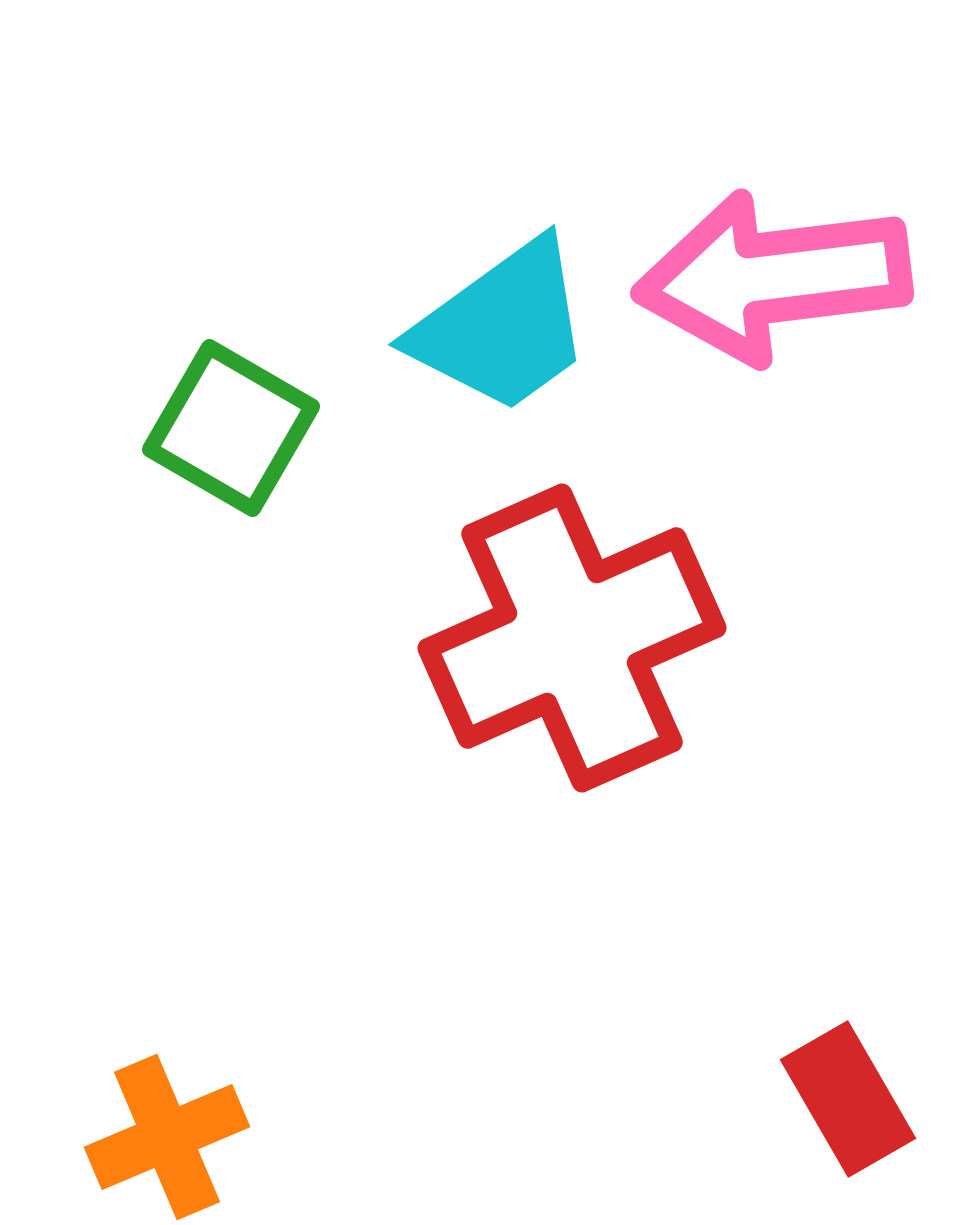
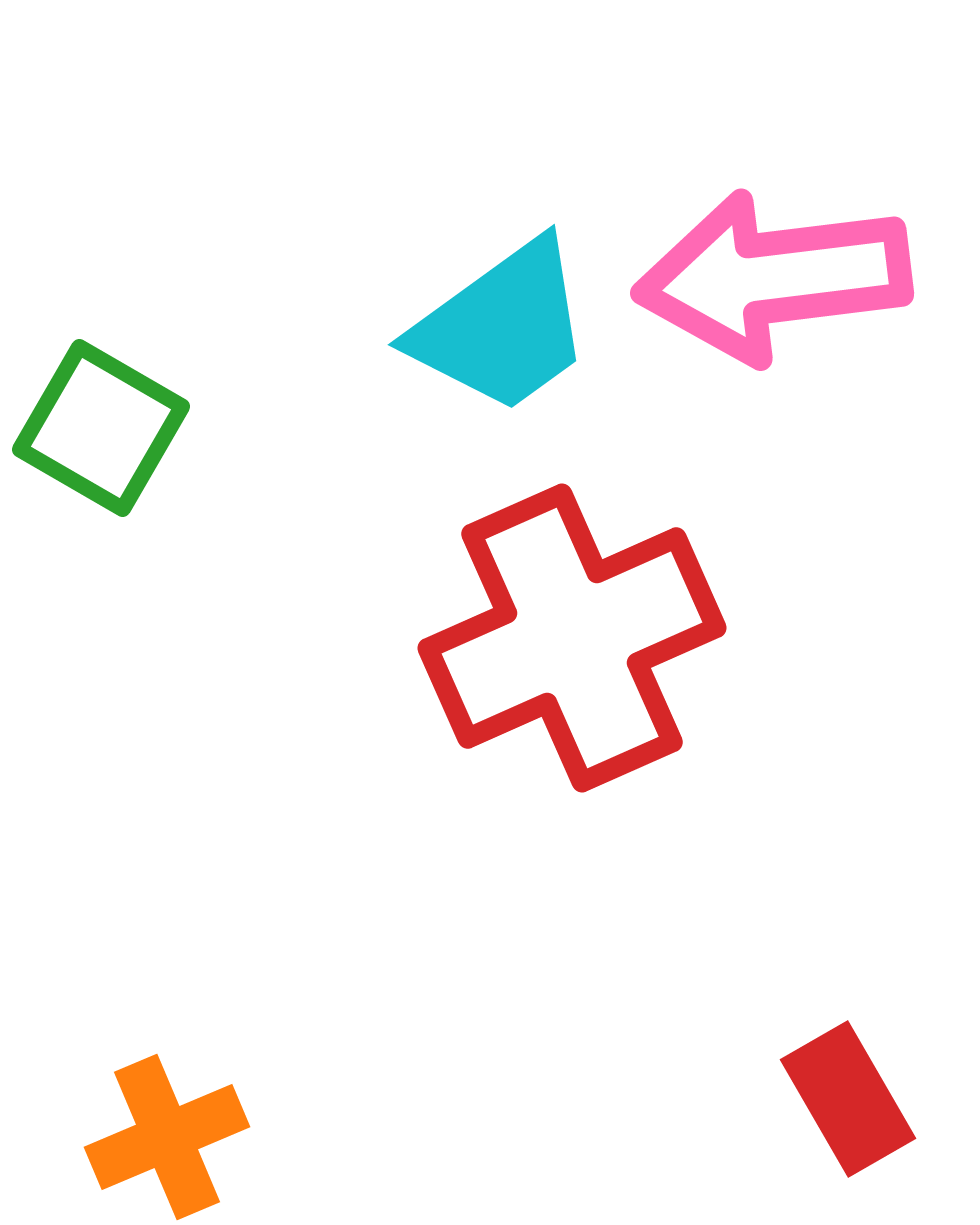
green square: moved 130 px left
